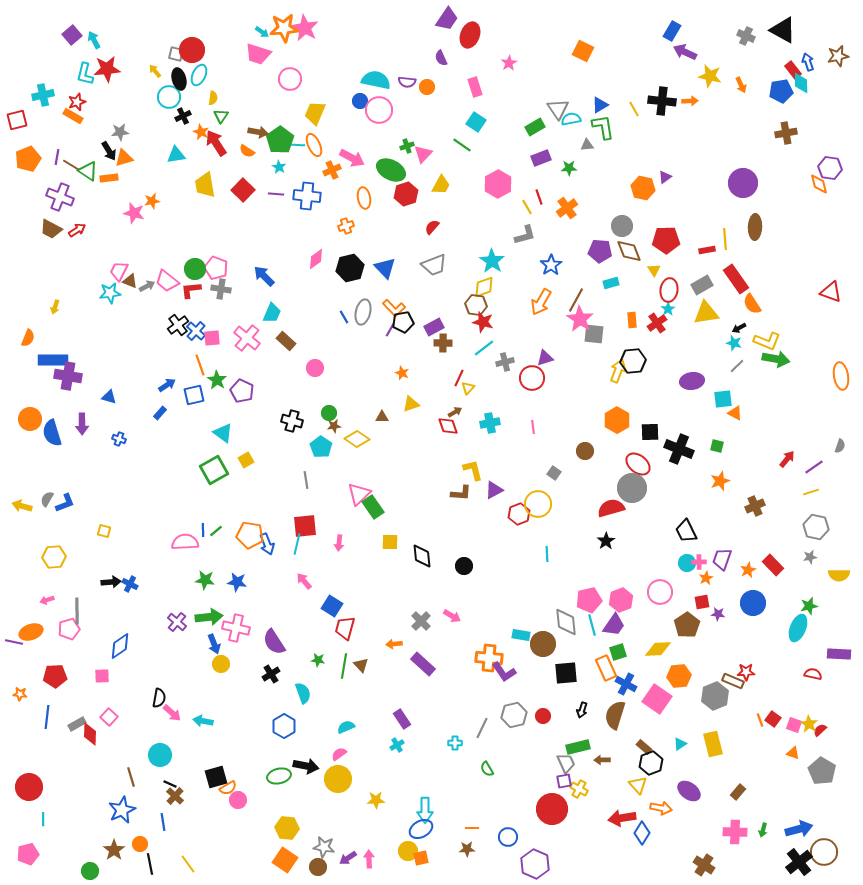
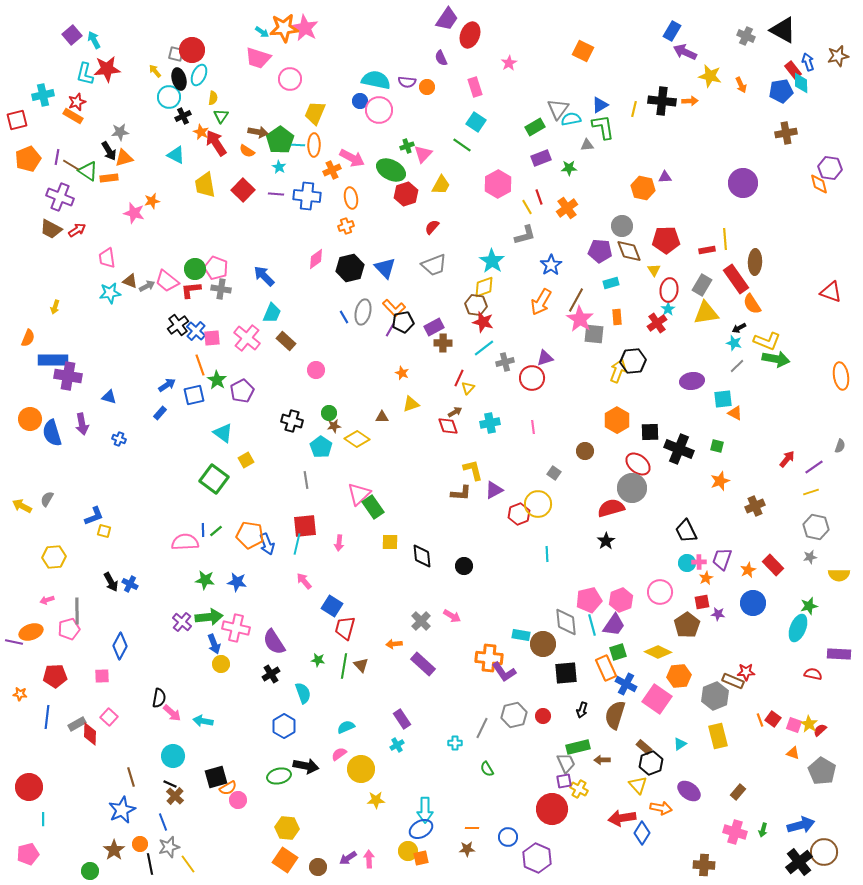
pink trapezoid at (258, 54): moved 4 px down
gray triangle at (558, 109): rotated 10 degrees clockwise
yellow line at (634, 109): rotated 42 degrees clockwise
orange ellipse at (314, 145): rotated 25 degrees clockwise
cyan triangle at (176, 155): rotated 36 degrees clockwise
purple triangle at (665, 177): rotated 32 degrees clockwise
orange ellipse at (364, 198): moved 13 px left
brown ellipse at (755, 227): moved 35 px down
pink trapezoid at (119, 271): moved 12 px left, 13 px up; rotated 35 degrees counterclockwise
gray rectangle at (702, 285): rotated 30 degrees counterclockwise
orange rectangle at (632, 320): moved 15 px left, 3 px up
pink circle at (315, 368): moved 1 px right, 2 px down
purple pentagon at (242, 391): rotated 20 degrees clockwise
purple arrow at (82, 424): rotated 10 degrees counterclockwise
green square at (214, 470): moved 9 px down; rotated 24 degrees counterclockwise
blue L-shape at (65, 503): moved 29 px right, 13 px down
yellow arrow at (22, 506): rotated 12 degrees clockwise
black arrow at (111, 582): rotated 66 degrees clockwise
purple cross at (177, 622): moved 5 px right
blue diamond at (120, 646): rotated 28 degrees counterclockwise
yellow diamond at (658, 649): moved 3 px down; rotated 28 degrees clockwise
yellow rectangle at (713, 744): moved 5 px right, 8 px up
cyan circle at (160, 755): moved 13 px right, 1 px down
yellow circle at (338, 779): moved 23 px right, 10 px up
blue line at (163, 822): rotated 12 degrees counterclockwise
blue arrow at (799, 829): moved 2 px right, 4 px up
pink cross at (735, 832): rotated 15 degrees clockwise
gray star at (324, 847): moved 155 px left; rotated 25 degrees counterclockwise
purple hexagon at (535, 864): moved 2 px right, 6 px up
brown cross at (704, 865): rotated 30 degrees counterclockwise
